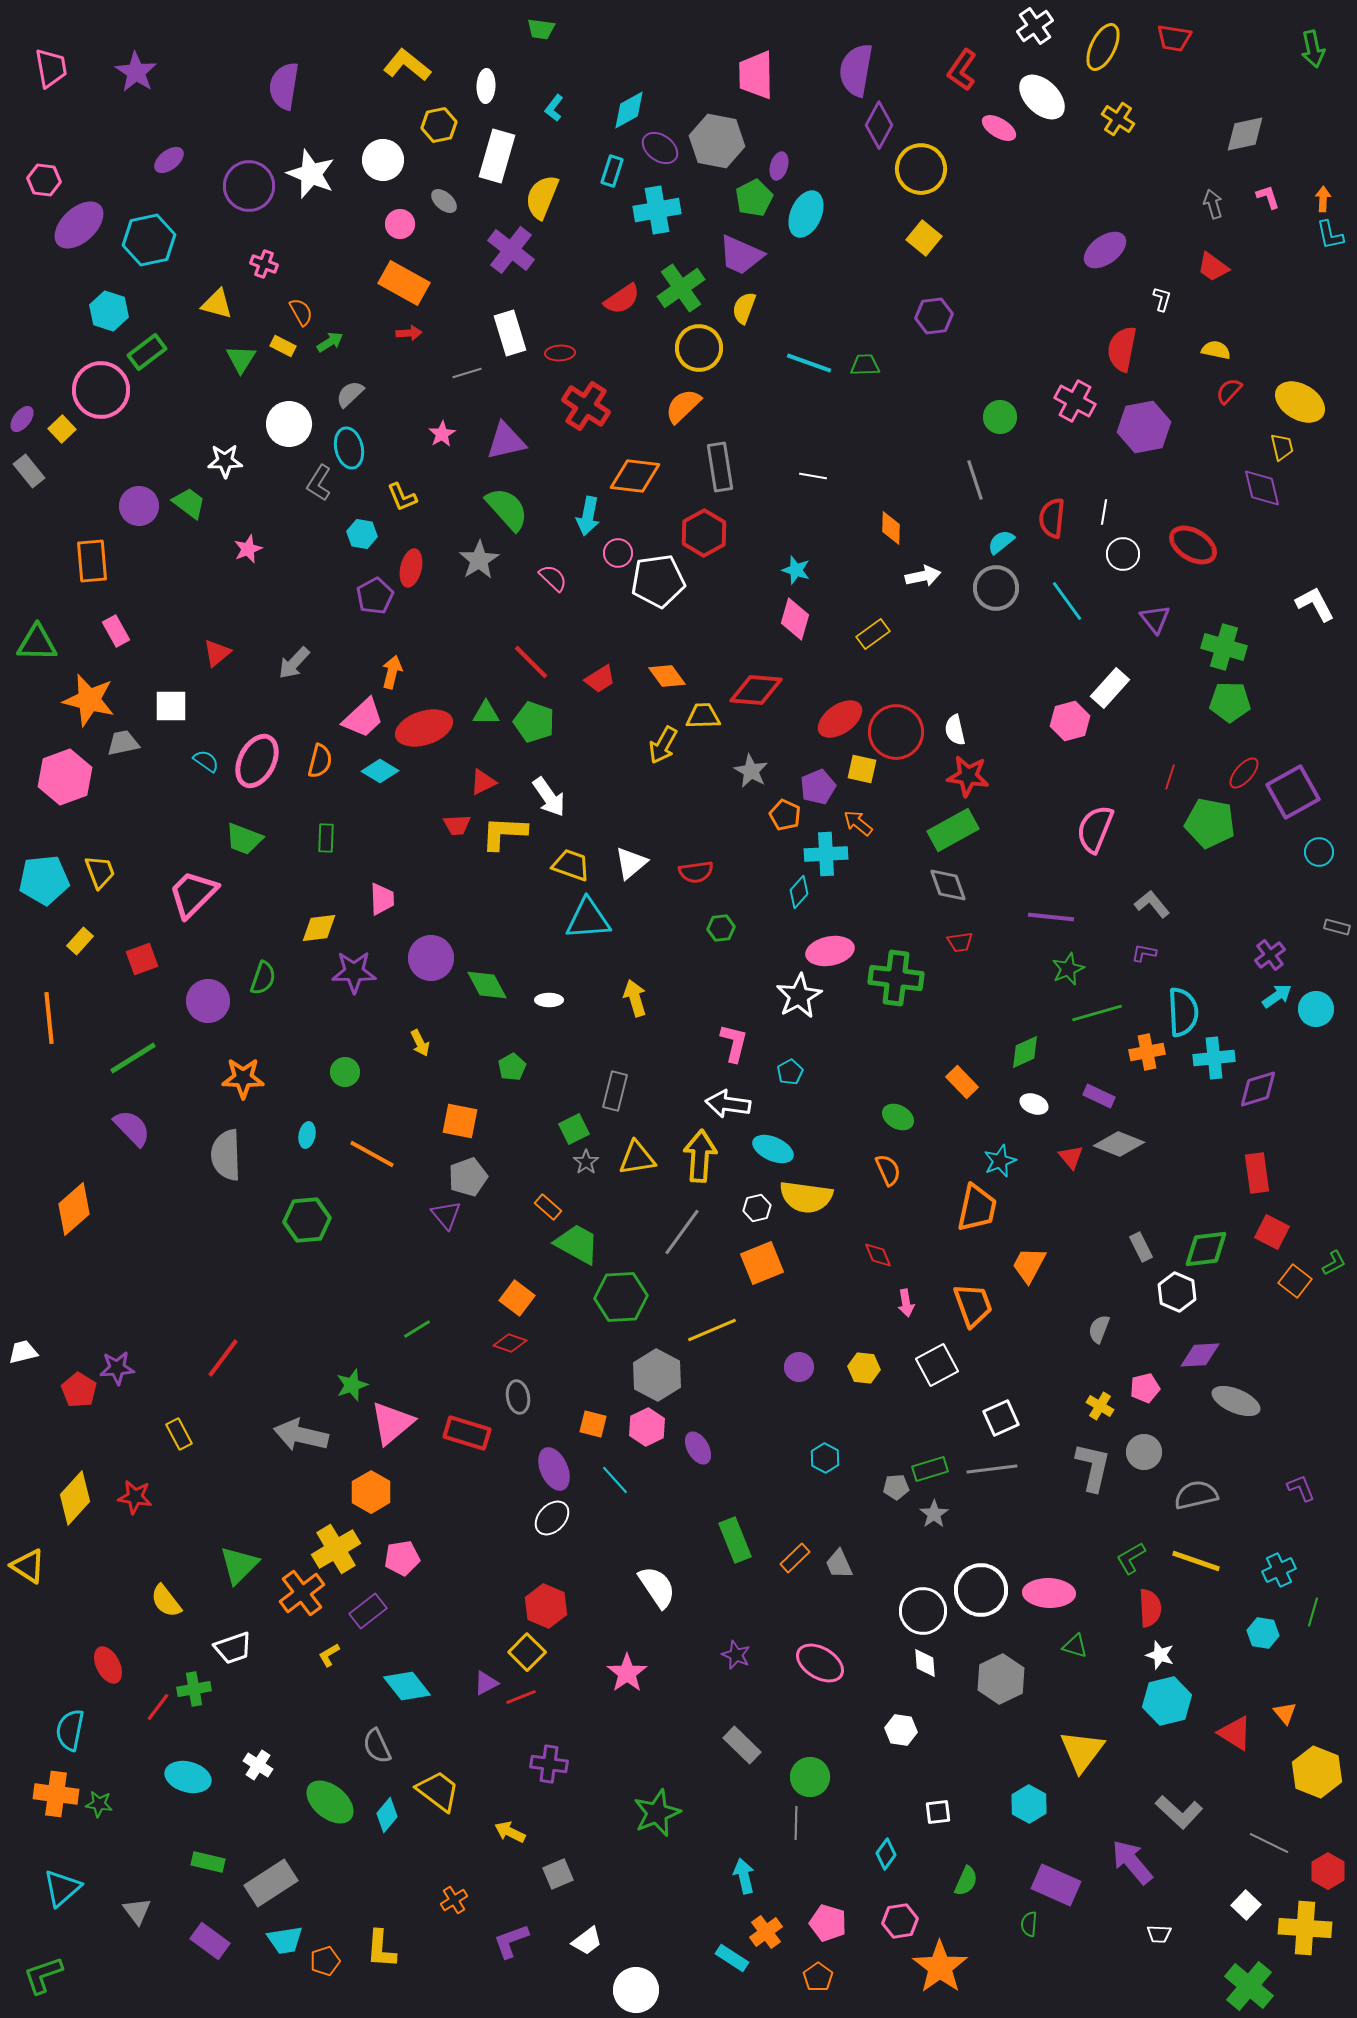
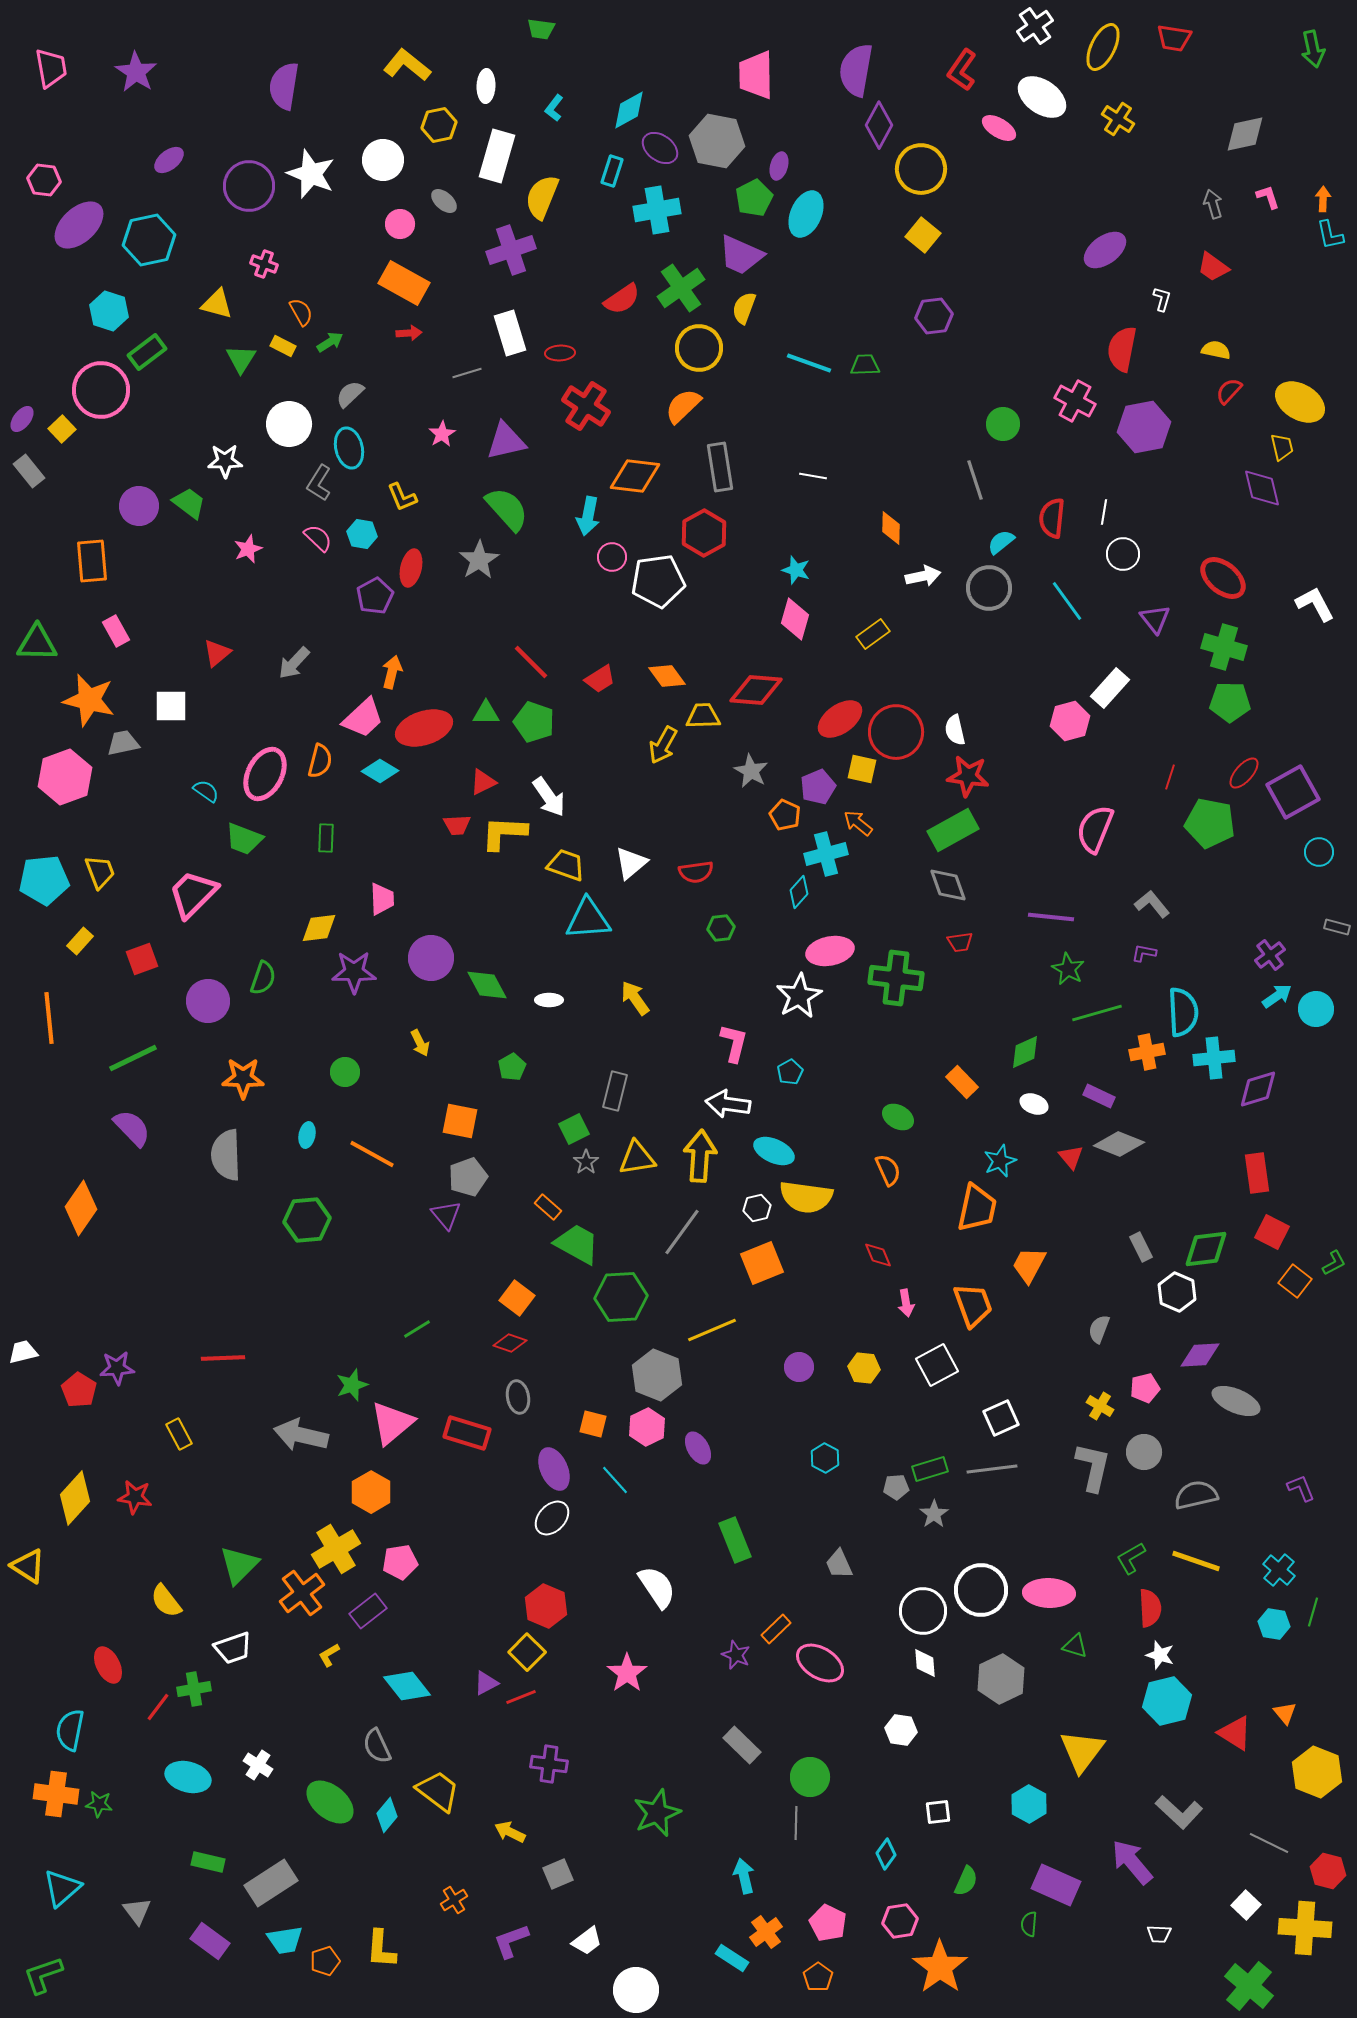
white ellipse at (1042, 97): rotated 9 degrees counterclockwise
yellow square at (924, 238): moved 1 px left, 3 px up
purple cross at (511, 250): rotated 33 degrees clockwise
green circle at (1000, 417): moved 3 px right, 7 px down
red ellipse at (1193, 545): moved 30 px right, 33 px down; rotated 9 degrees clockwise
pink circle at (618, 553): moved 6 px left, 4 px down
pink semicircle at (553, 578): moved 235 px left, 40 px up
gray circle at (996, 588): moved 7 px left
cyan semicircle at (206, 761): moved 30 px down
pink ellipse at (257, 761): moved 8 px right, 13 px down
cyan cross at (826, 854): rotated 12 degrees counterclockwise
yellow trapezoid at (571, 865): moved 5 px left
green star at (1068, 969): rotated 20 degrees counterclockwise
yellow arrow at (635, 998): rotated 18 degrees counterclockwise
green line at (133, 1058): rotated 6 degrees clockwise
cyan ellipse at (773, 1149): moved 1 px right, 2 px down
orange diamond at (74, 1209): moved 7 px right, 1 px up; rotated 14 degrees counterclockwise
red line at (223, 1358): rotated 51 degrees clockwise
gray hexagon at (657, 1375): rotated 6 degrees counterclockwise
pink pentagon at (402, 1558): moved 2 px left, 4 px down
orange rectangle at (795, 1558): moved 19 px left, 71 px down
cyan cross at (1279, 1570): rotated 24 degrees counterclockwise
cyan hexagon at (1263, 1633): moved 11 px right, 9 px up
red hexagon at (1328, 1871): rotated 16 degrees counterclockwise
pink pentagon at (828, 1923): rotated 9 degrees clockwise
